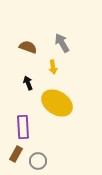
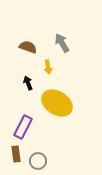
yellow arrow: moved 5 px left
purple rectangle: rotated 30 degrees clockwise
brown rectangle: rotated 35 degrees counterclockwise
